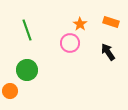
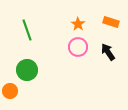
orange star: moved 2 px left
pink circle: moved 8 px right, 4 px down
